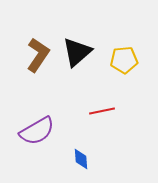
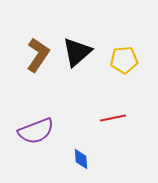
red line: moved 11 px right, 7 px down
purple semicircle: moved 1 px left; rotated 9 degrees clockwise
